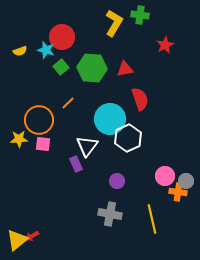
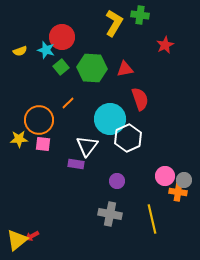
purple rectangle: rotated 56 degrees counterclockwise
gray circle: moved 2 px left, 1 px up
